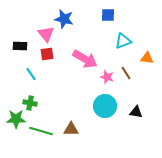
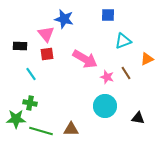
orange triangle: moved 1 px down; rotated 32 degrees counterclockwise
black triangle: moved 2 px right, 6 px down
